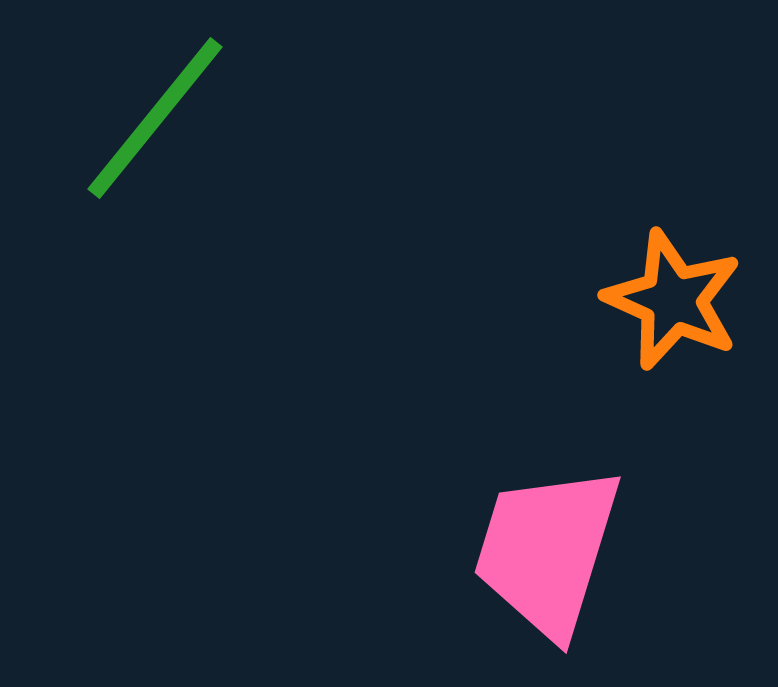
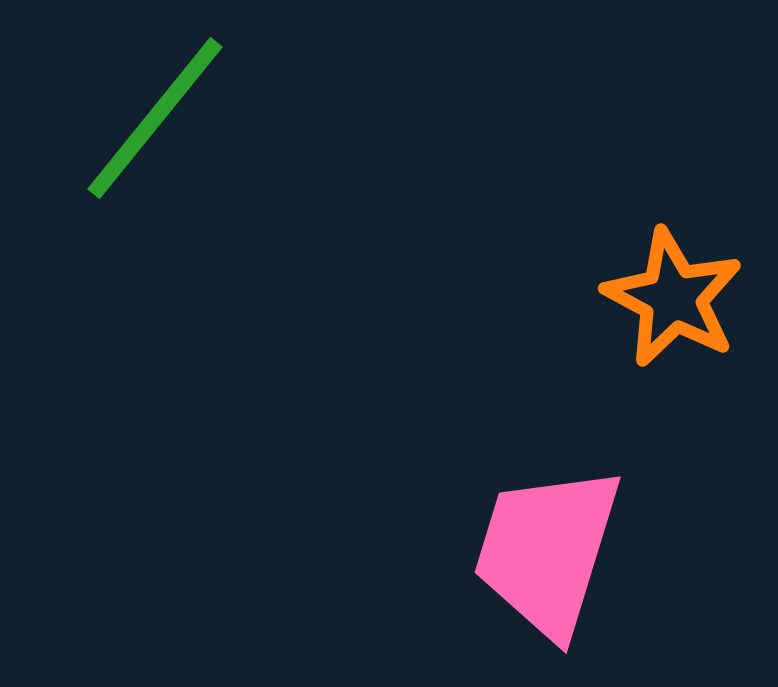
orange star: moved 2 px up; rotated 4 degrees clockwise
